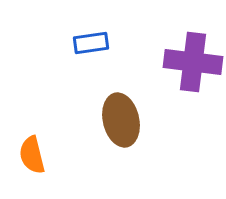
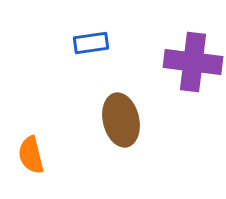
orange semicircle: moved 1 px left
